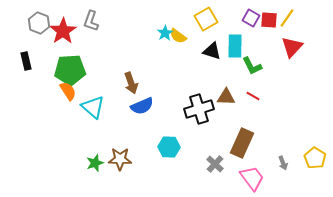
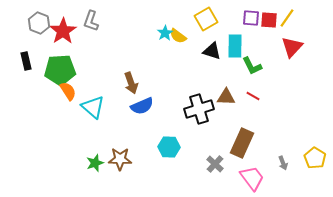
purple square: rotated 24 degrees counterclockwise
green pentagon: moved 10 px left
